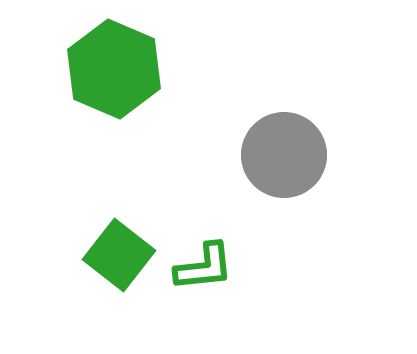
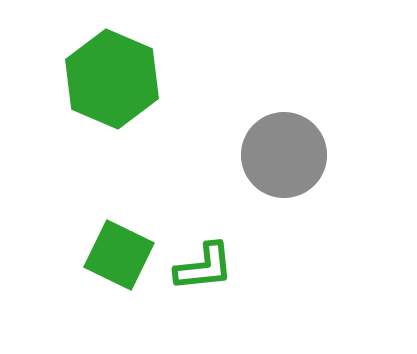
green hexagon: moved 2 px left, 10 px down
green square: rotated 12 degrees counterclockwise
